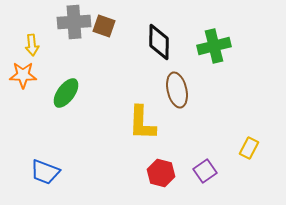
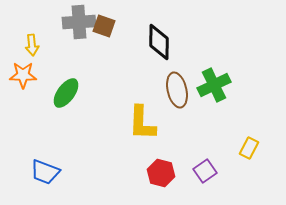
gray cross: moved 5 px right
green cross: moved 39 px down; rotated 12 degrees counterclockwise
